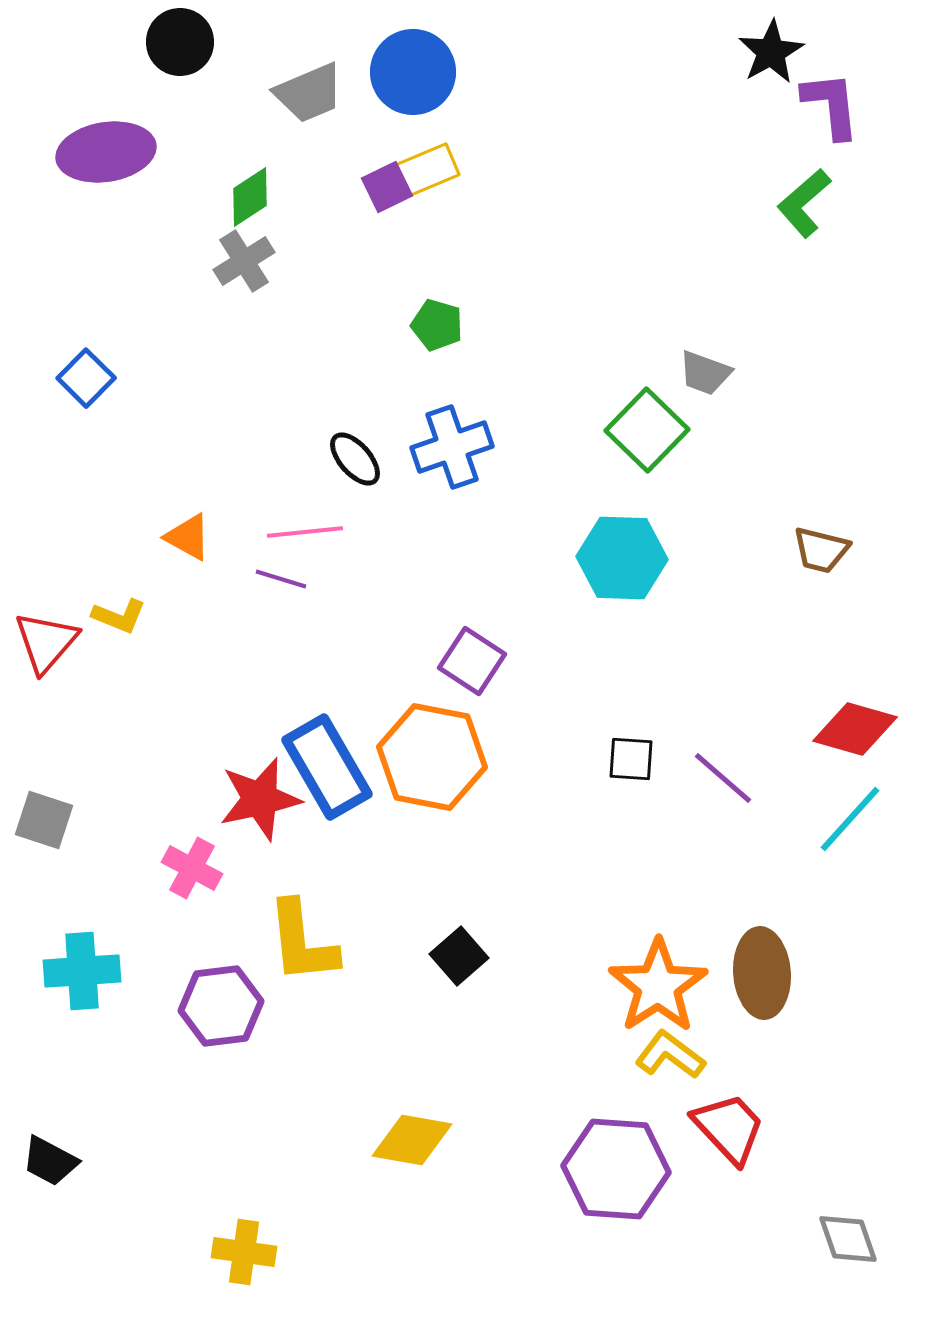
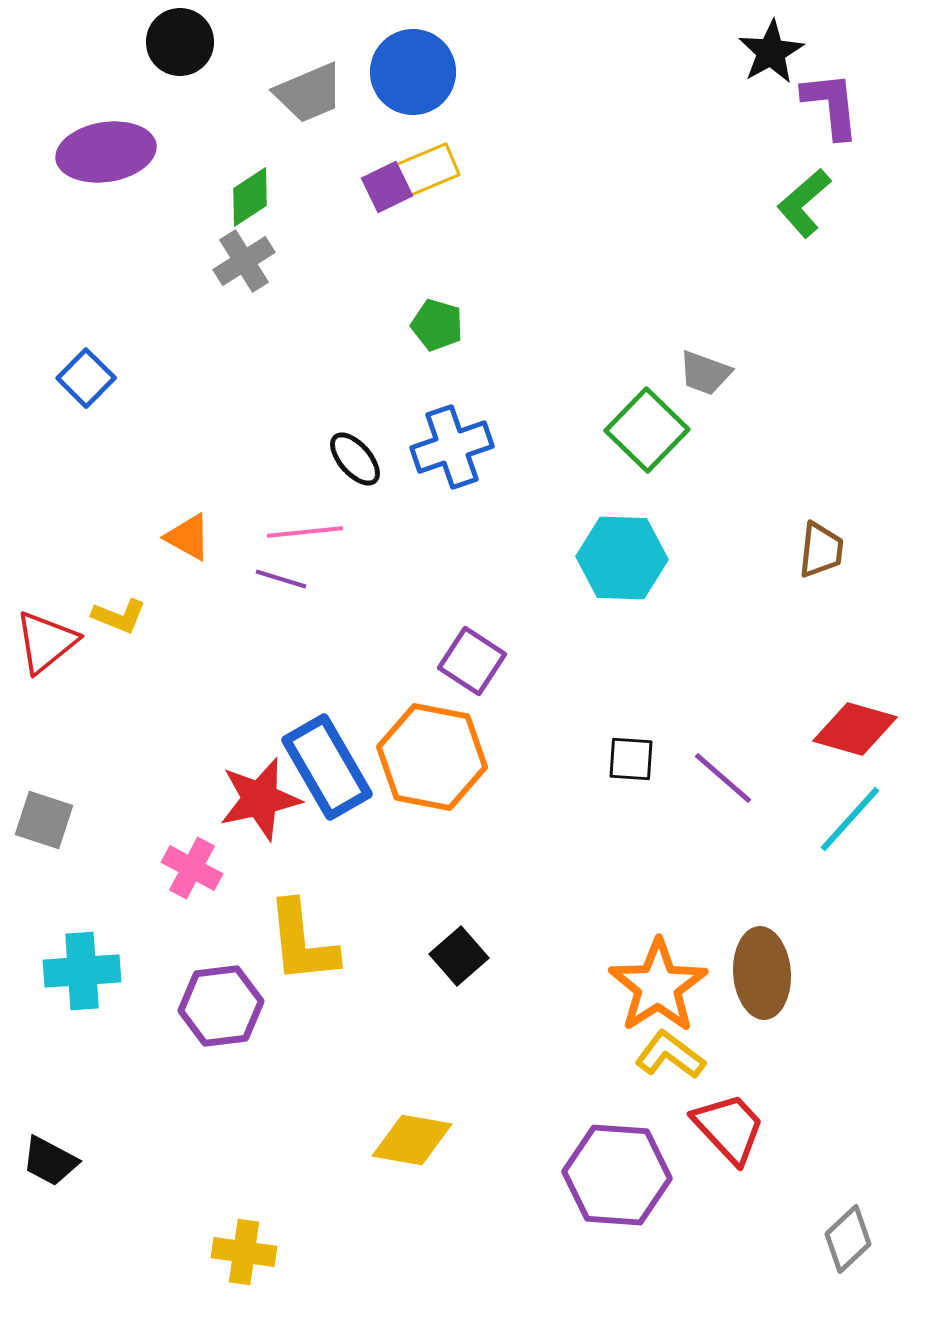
brown trapezoid at (821, 550): rotated 98 degrees counterclockwise
red triangle at (46, 642): rotated 10 degrees clockwise
purple hexagon at (616, 1169): moved 1 px right, 6 px down
gray diamond at (848, 1239): rotated 66 degrees clockwise
